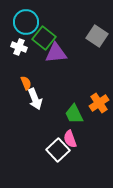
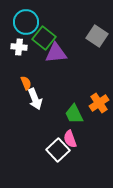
white cross: rotated 14 degrees counterclockwise
